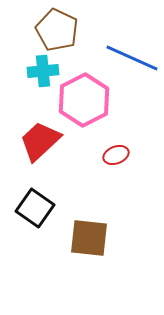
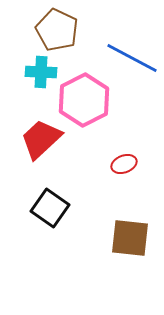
blue line: rotated 4 degrees clockwise
cyan cross: moved 2 px left, 1 px down; rotated 8 degrees clockwise
red trapezoid: moved 1 px right, 2 px up
red ellipse: moved 8 px right, 9 px down
black square: moved 15 px right
brown square: moved 41 px right
